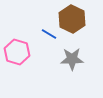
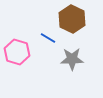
blue line: moved 1 px left, 4 px down
